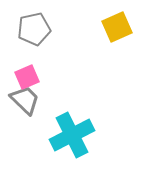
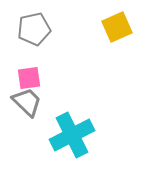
pink square: moved 2 px right, 1 px down; rotated 15 degrees clockwise
gray trapezoid: moved 2 px right, 2 px down
